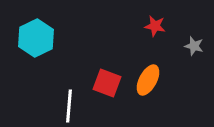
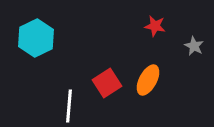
gray star: rotated 12 degrees clockwise
red square: rotated 36 degrees clockwise
